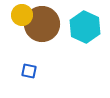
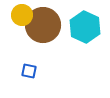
brown circle: moved 1 px right, 1 px down
